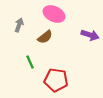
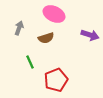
gray arrow: moved 3 px down
brown semicircle: moved 1 px right, 1 px down; rotated 21 degrees clockwise
red pentagon: rotated 30 degrees counterclockwise
